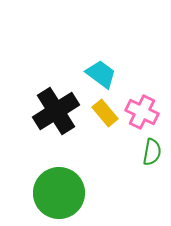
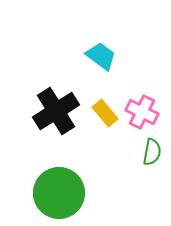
cyan trapezoid: moved 18 px up
